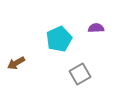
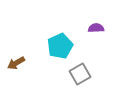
cyan pentagon: moved 1 px right, 7 px down
